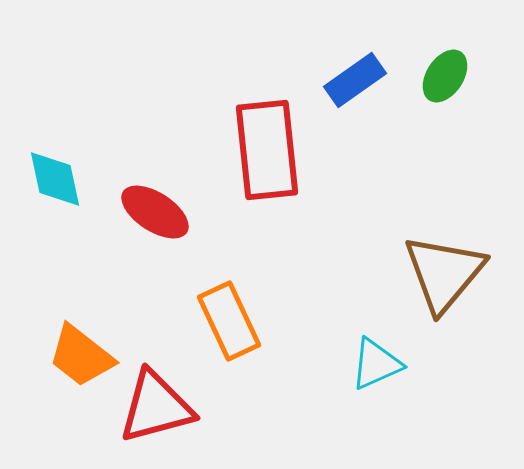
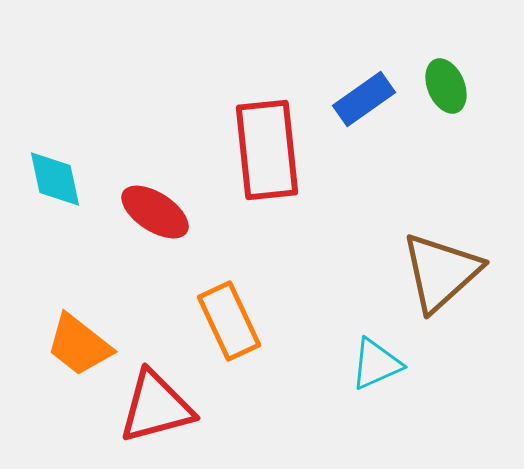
green ellipse: moved 1 px right, 10 px down; rotated 56 degrees counterclockwise
blue rectangle: moved 9 px right, 19 px down
brown triangle: moved 3 px left, 1 px up; rotated 8 degrees clockwise
orange trapezoid: moved 2 px left, 11 px up
